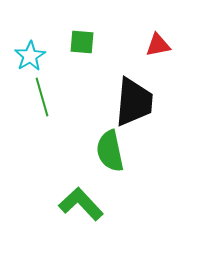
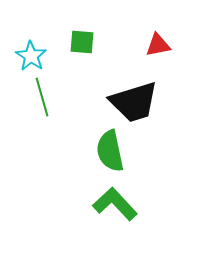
cyan star: moved 1 px right; rotated 8 degrees counterclockwise
black trapezoid: rotated 68 degrees clockwise
green L-shape: moved 34 px right
